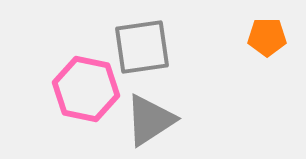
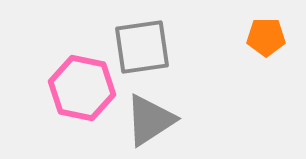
orange pentagon: moved 1 px left
pink hexagon: moved 4 px left, 1 px up
